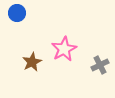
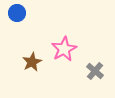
gray cross: moved 5 px left, 6 px down; rotated 24 degrees counterclockwise
